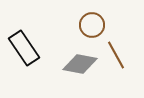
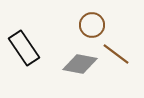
brown line: moved 1 px up; rotated 24 degrees counterclockwise
